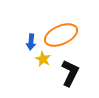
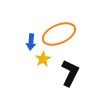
orange ellipse: moved 2 px left, 1 px up
yellow star: rotated 14 degrees clockwise
